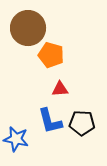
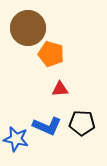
orange pentagon: moved 1 px up
blue L-shape: moved 3 px left, 5 px down; rotated 52 degrees counterclockwise
